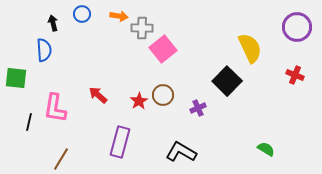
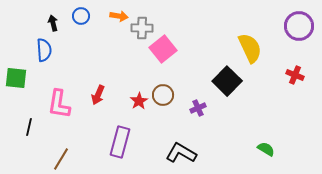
blue circle: moved 1 px left, 2 px down
purple circle: moved 2 px right, 1 px up
red arrow: rotated 108 degrees counterclockwise
pink L-shape: moved 4 px right, 4 px up
black line: moved 5 px down
black L-shape: moved 1 px down
